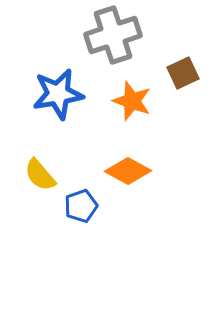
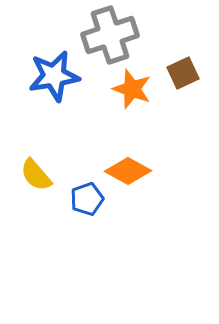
gray cross: moved 3 px left
blue star: moved 4 px left, 18 px up
orange star: moved 12 px up
yellow semicircle: moved 4 px left
blue pentagon: moved 6 px right, 7 px up
